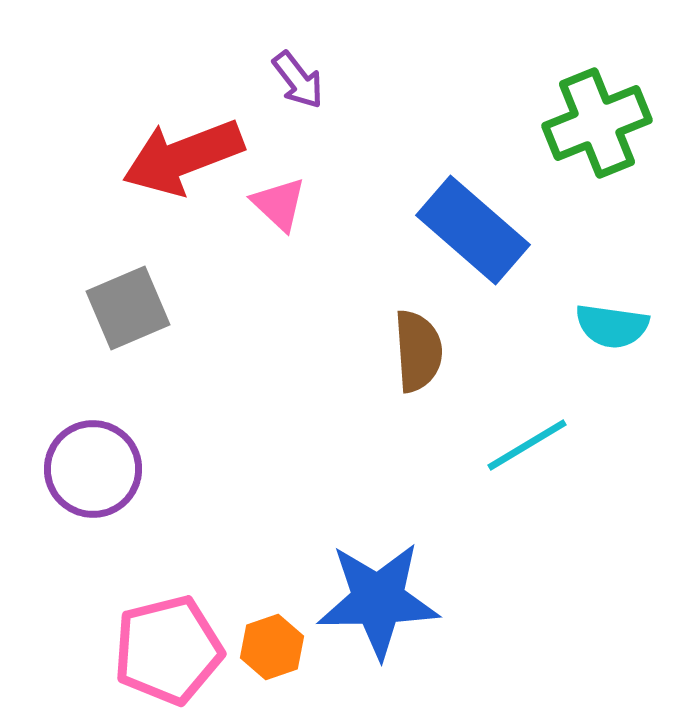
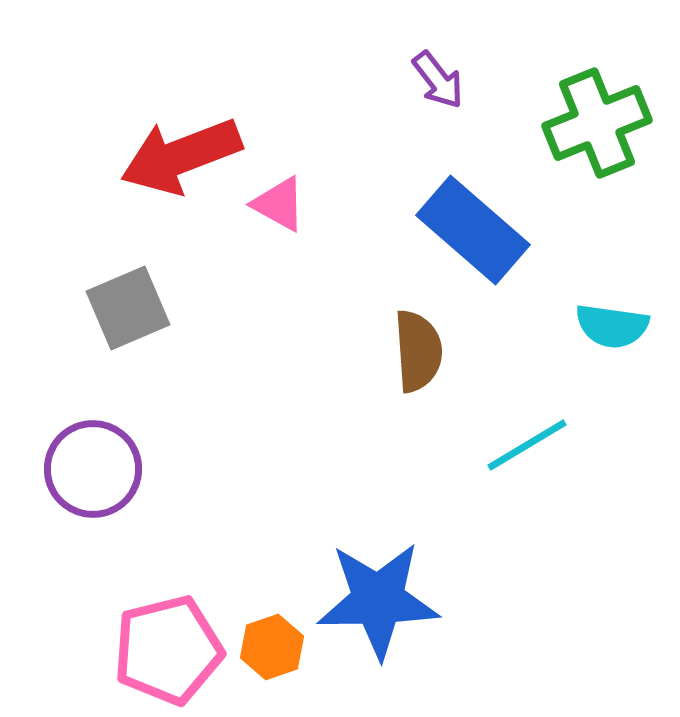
purple arrow: moved 140 px right
red arrow: moved 2 px left, 1 px up
pink triangle: rotated 14 degrees counterclockwise
